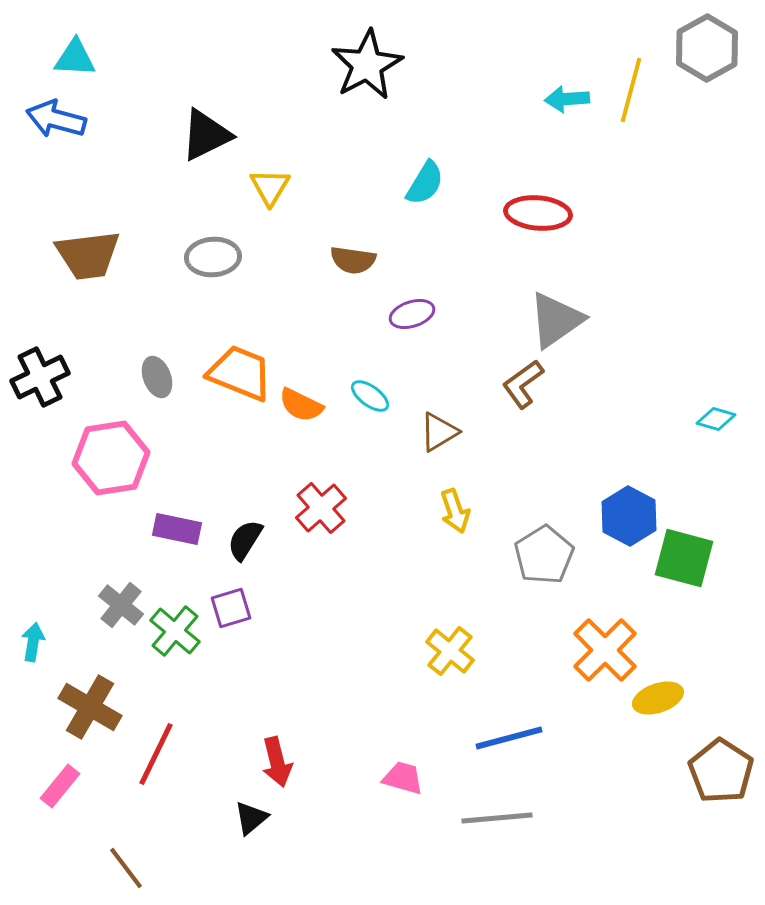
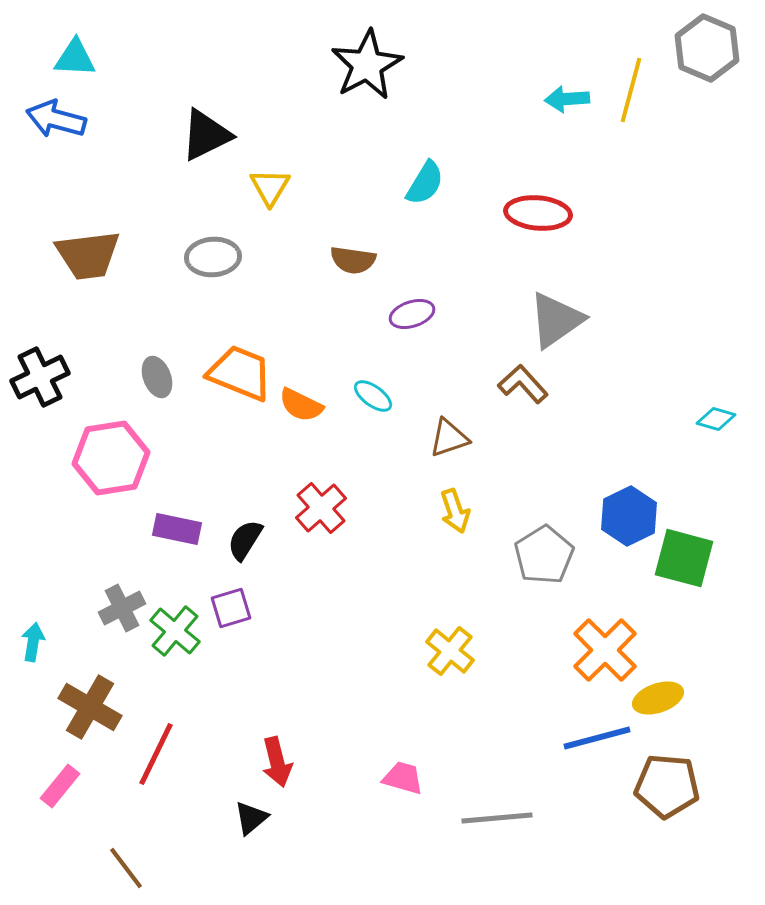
gray hexagon at (707, 48): rotated 8 degrees counterclockwise
brown L-shape at (523, 384): rotated 84 degrees clockwise
cyan ellipse at (370, 396): moved 3 px right
brown triangle at (439, 432): moved 10 px right, 6 px down; rotated 12 degrees clockwise
blue hexagon at (629, 516): rotated 6 degrees clockwise
gray cross at (121, 605): moved 1 px right, 3 px down; rotated 24 degrees clockwise
blue line at (509, 738): moved 88 px right
brown pentagon at (721, 771): moved 54 px left, 15 px down; rotated 28 degrees counterclockwise
